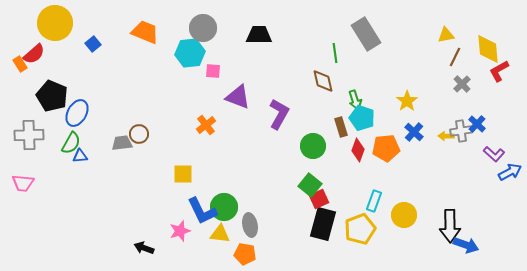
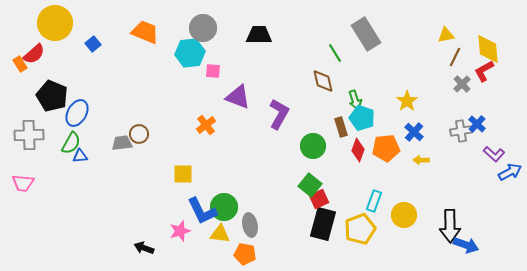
green line at (335, 53): rotated 24 degrees counterclockwise
red L-shape at (499, 71): moved 15 px left
yellow arrow at (446, 136): moved 25 px left, 24 px down
